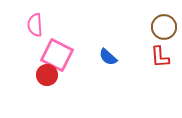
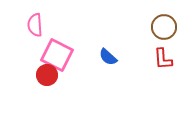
red L-shape: moved 3 px right, 2 px down
